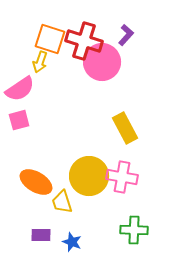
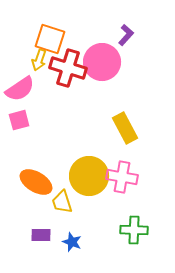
red cross: moved 16 px left, 27 px down
yellow arrow: moved 1 px left, 2 px up
